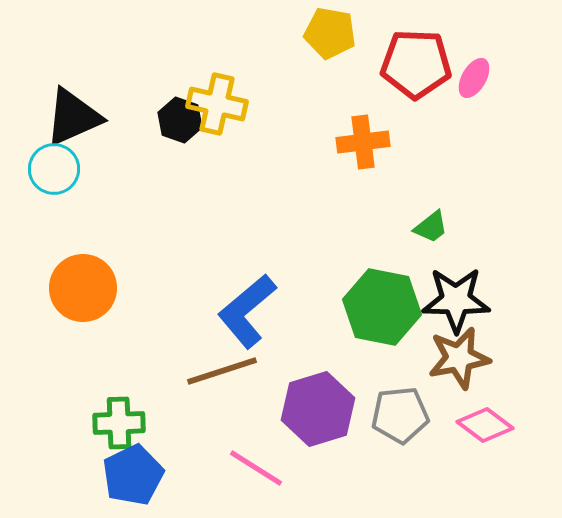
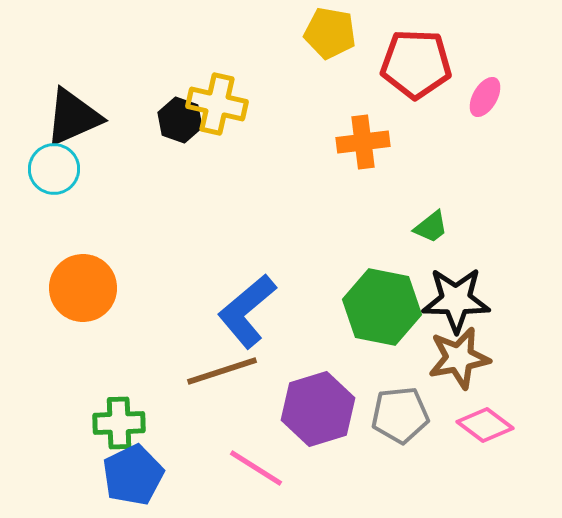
pink ellipse: moved 11 px right, 19 px down
